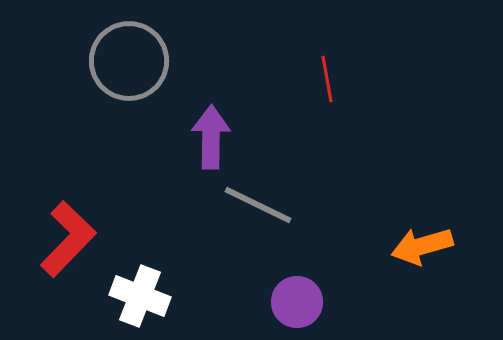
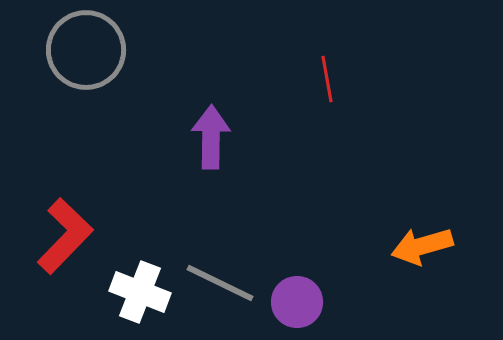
gray circle: moved 43 px left, 11 px up
gray line: moved 38 px left, 78 px down
red L-shape: moved 3 px left, 3 px up
white cross: moved 4 px up
